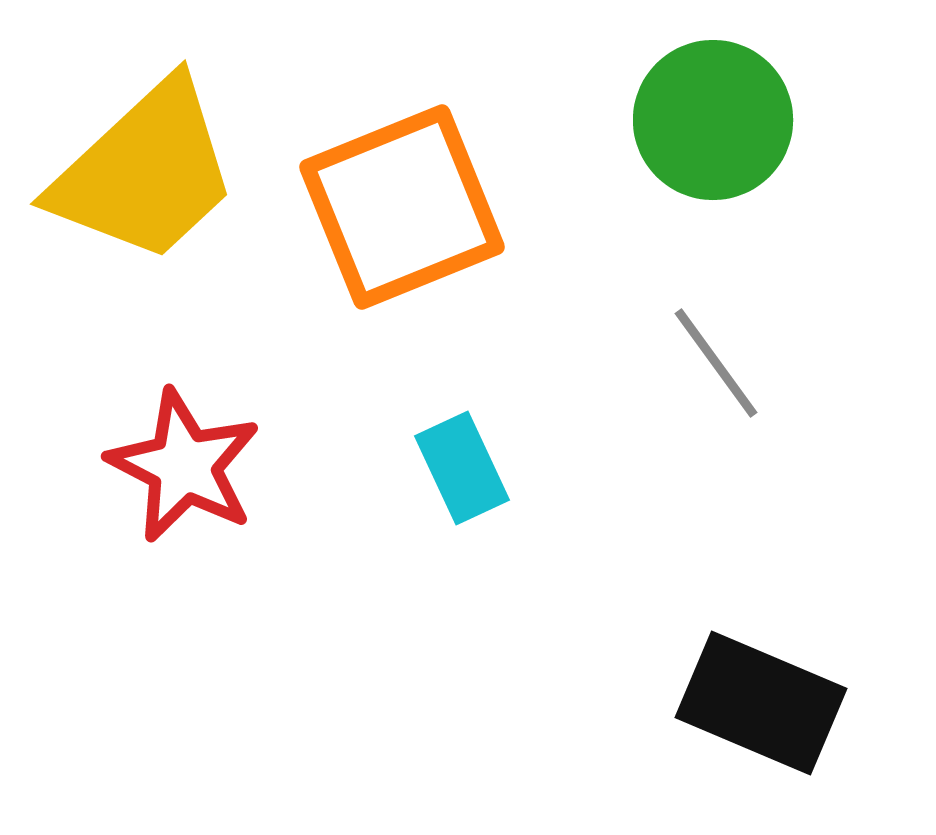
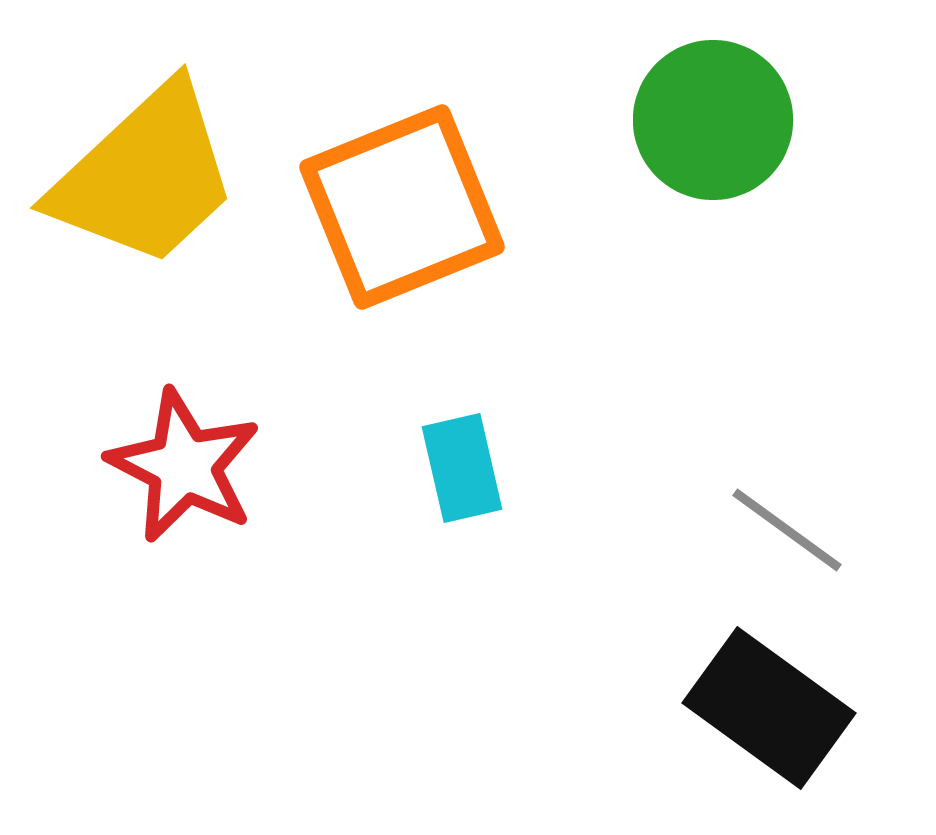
yellow trapezoid: moved 4 px down
gray line: moved 71 px right, 167 px down; rotated 18 degrees counterclockwise
cyan rectangle: rotated 12 degrees clockwise
black rectangle: moved 8 px right, 5 px down; rotated 13 degrees clockwise
